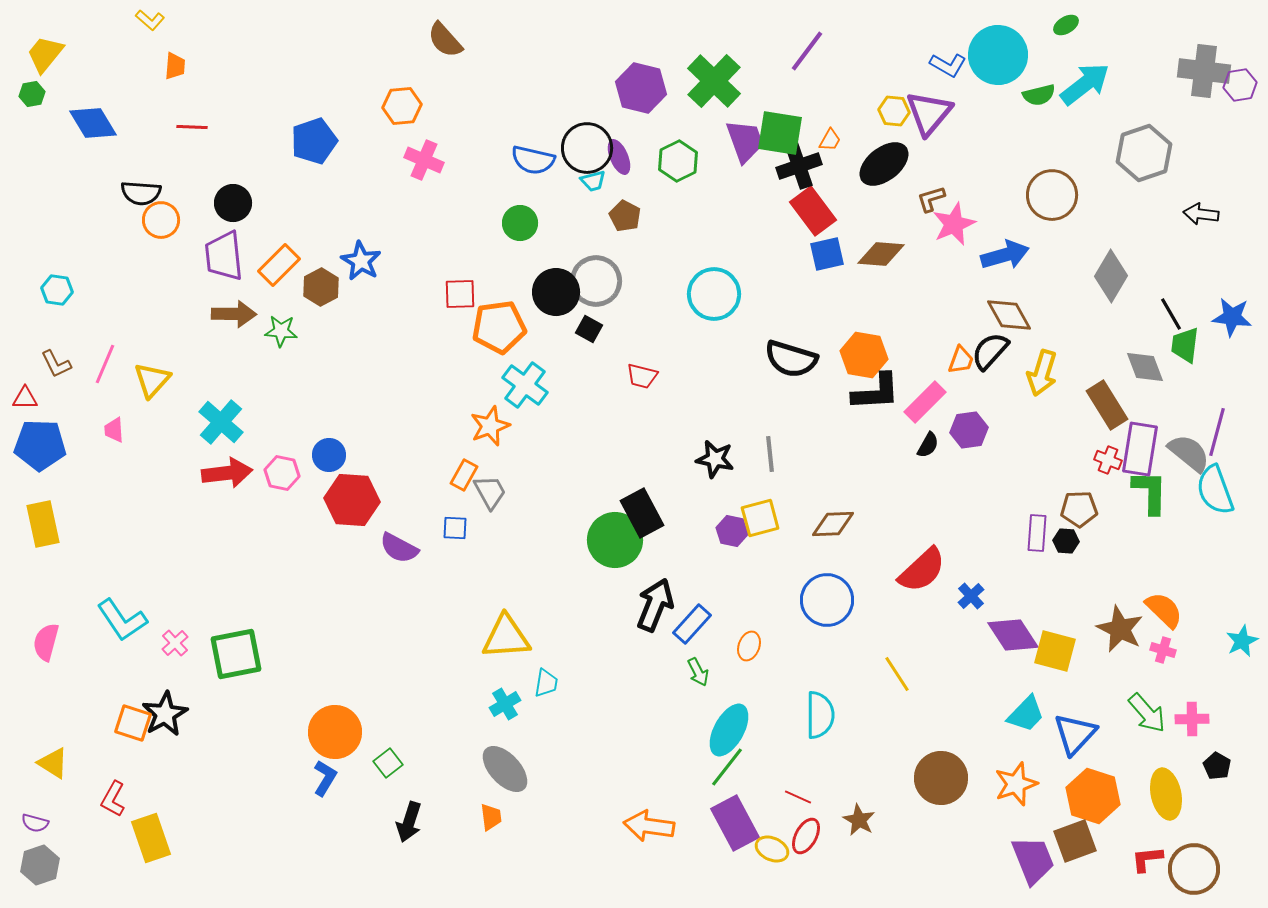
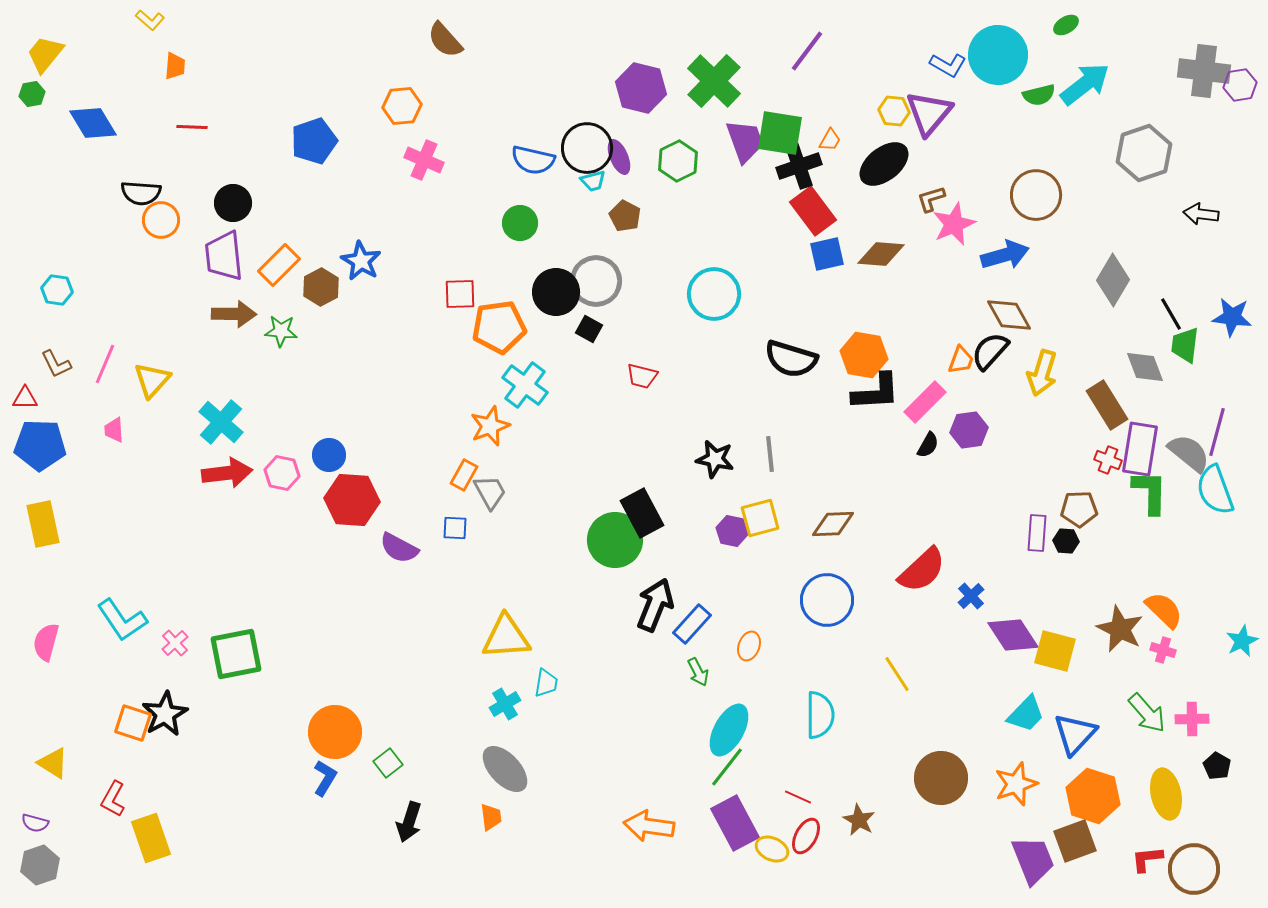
brown circle at (1052, 195): moved 16 px left
gray diamond at (1111, 276): moved 2 px right, 4 px down
